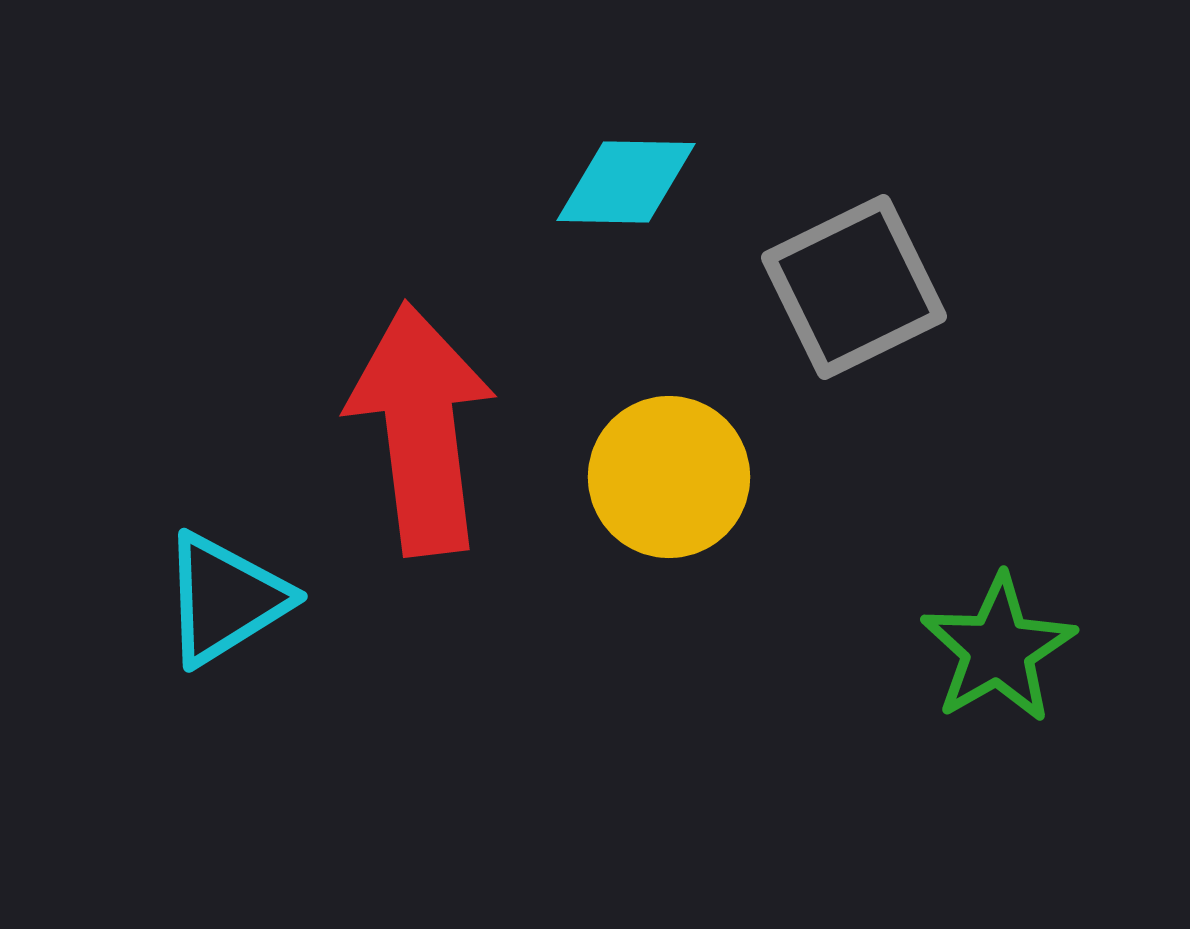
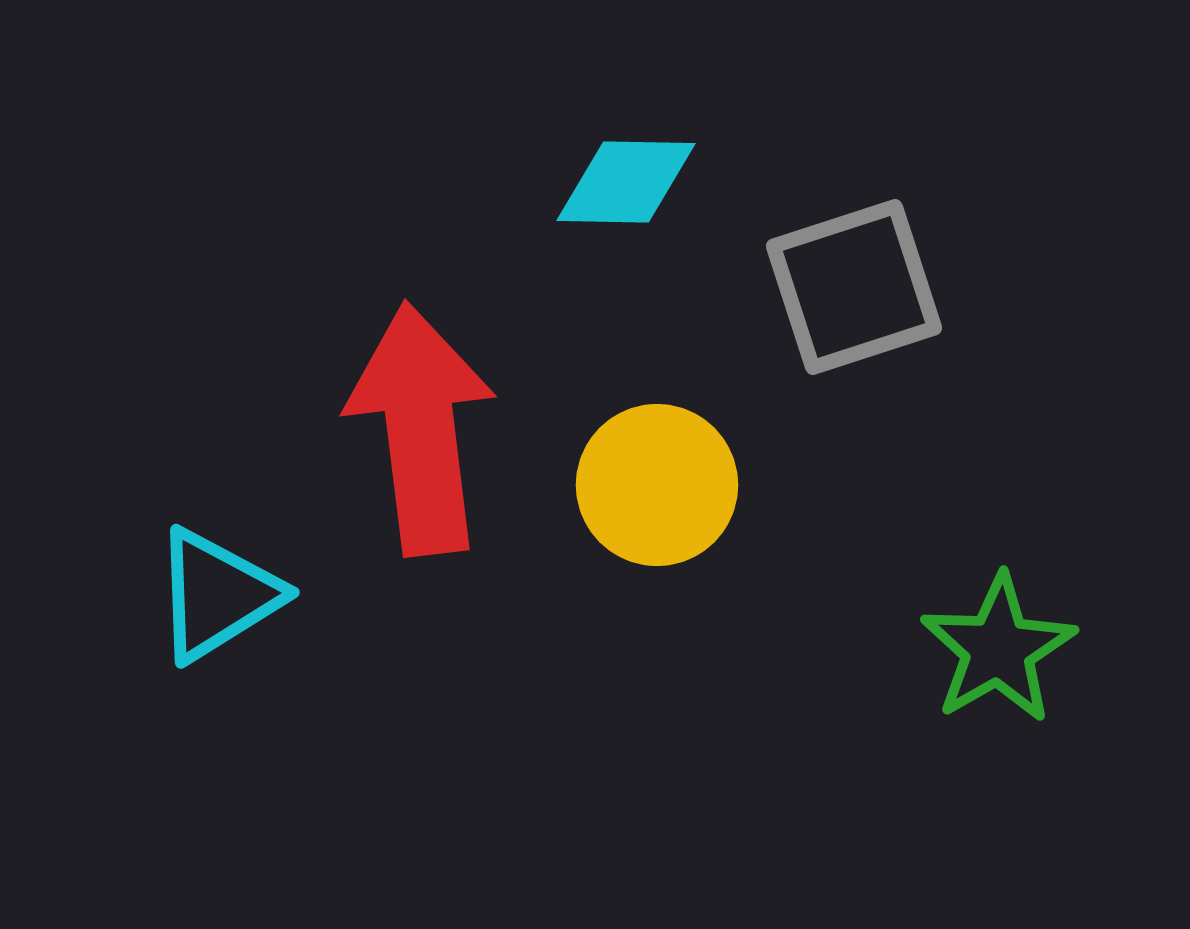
gray square: rotated 8 degrees clockwise
yellow circle: moved 12 px left, 8 px down
cyan triangle: moved 8 px left, 4 px up
